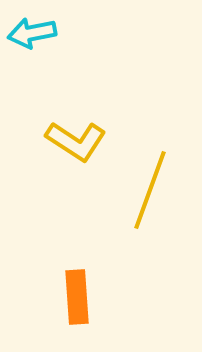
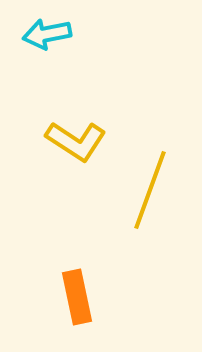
cyan arrow: moved 15 px right, 1 px down
orange rectangle: rotated 8 degrees counterclockwise
